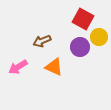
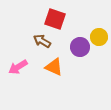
red square: moved 28 px left; rotated 10 degrees counterclockwise
brown arrow: rotated 54 degrees clockwise
